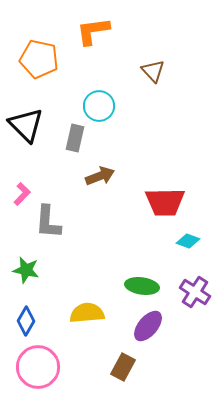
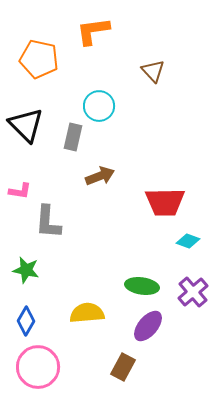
gray rectangle: moved 2 px left, 1 px up
pink L-shape: moved 2 px left, 3 px up; rotated 55 degrees clockwise
purple cross: moved 2 px left; rotated 16 degrees clockwise
